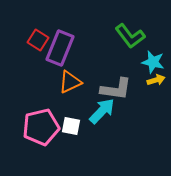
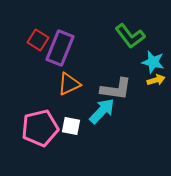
orange triangle: moved 1 px left, 2 px down
pink pentagon: moved 1 px left, 1 px down
